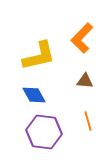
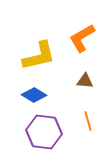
orange L-shape: rotated 16 degrees clockwise
blue diamond: rotated 30 degrees counterclockwise
